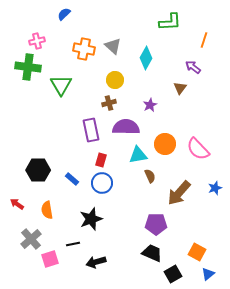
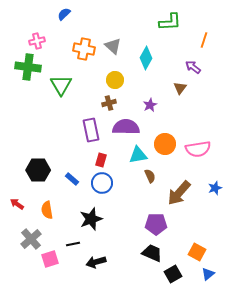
pink semicircle: rotated 55 degrees counterclockwise
